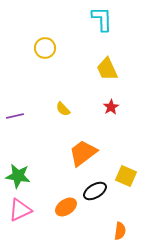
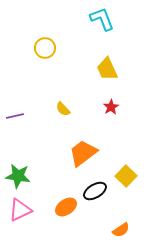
cyan L-shape: rotated 20 degrees counterclockwise
yellow square: rotated 20 degrees clockwise
orange semicircle: moved 1 px right, 1 px up; rotated 48 degrees clockwise
